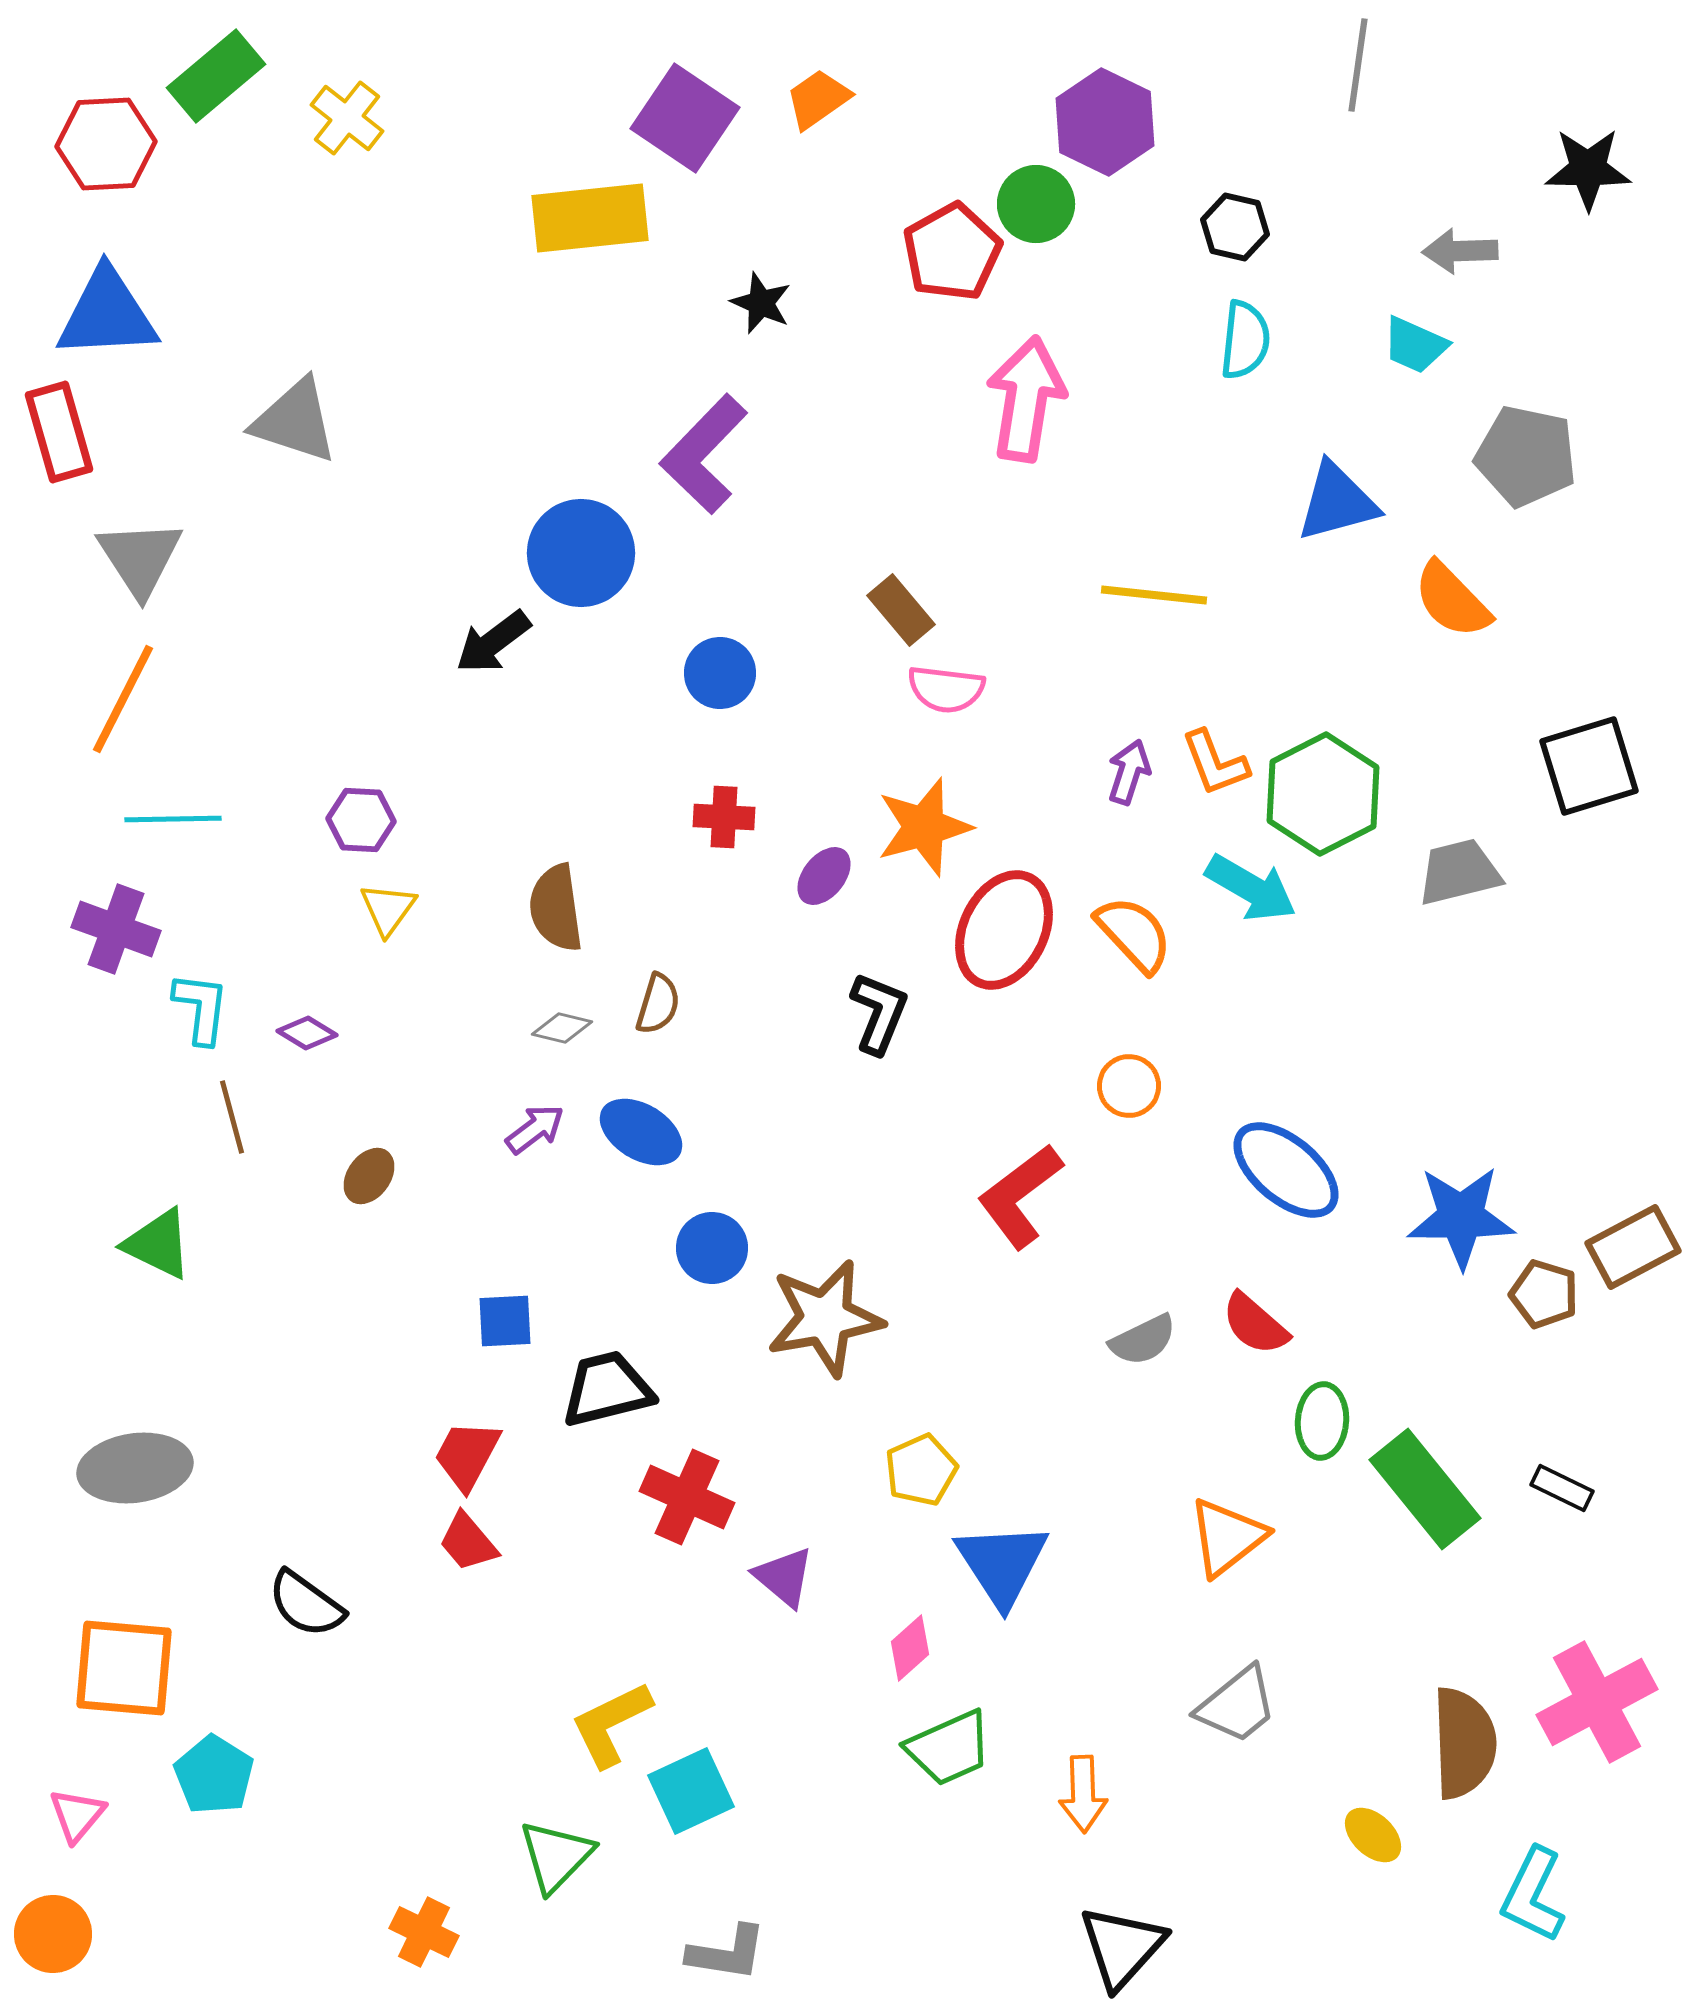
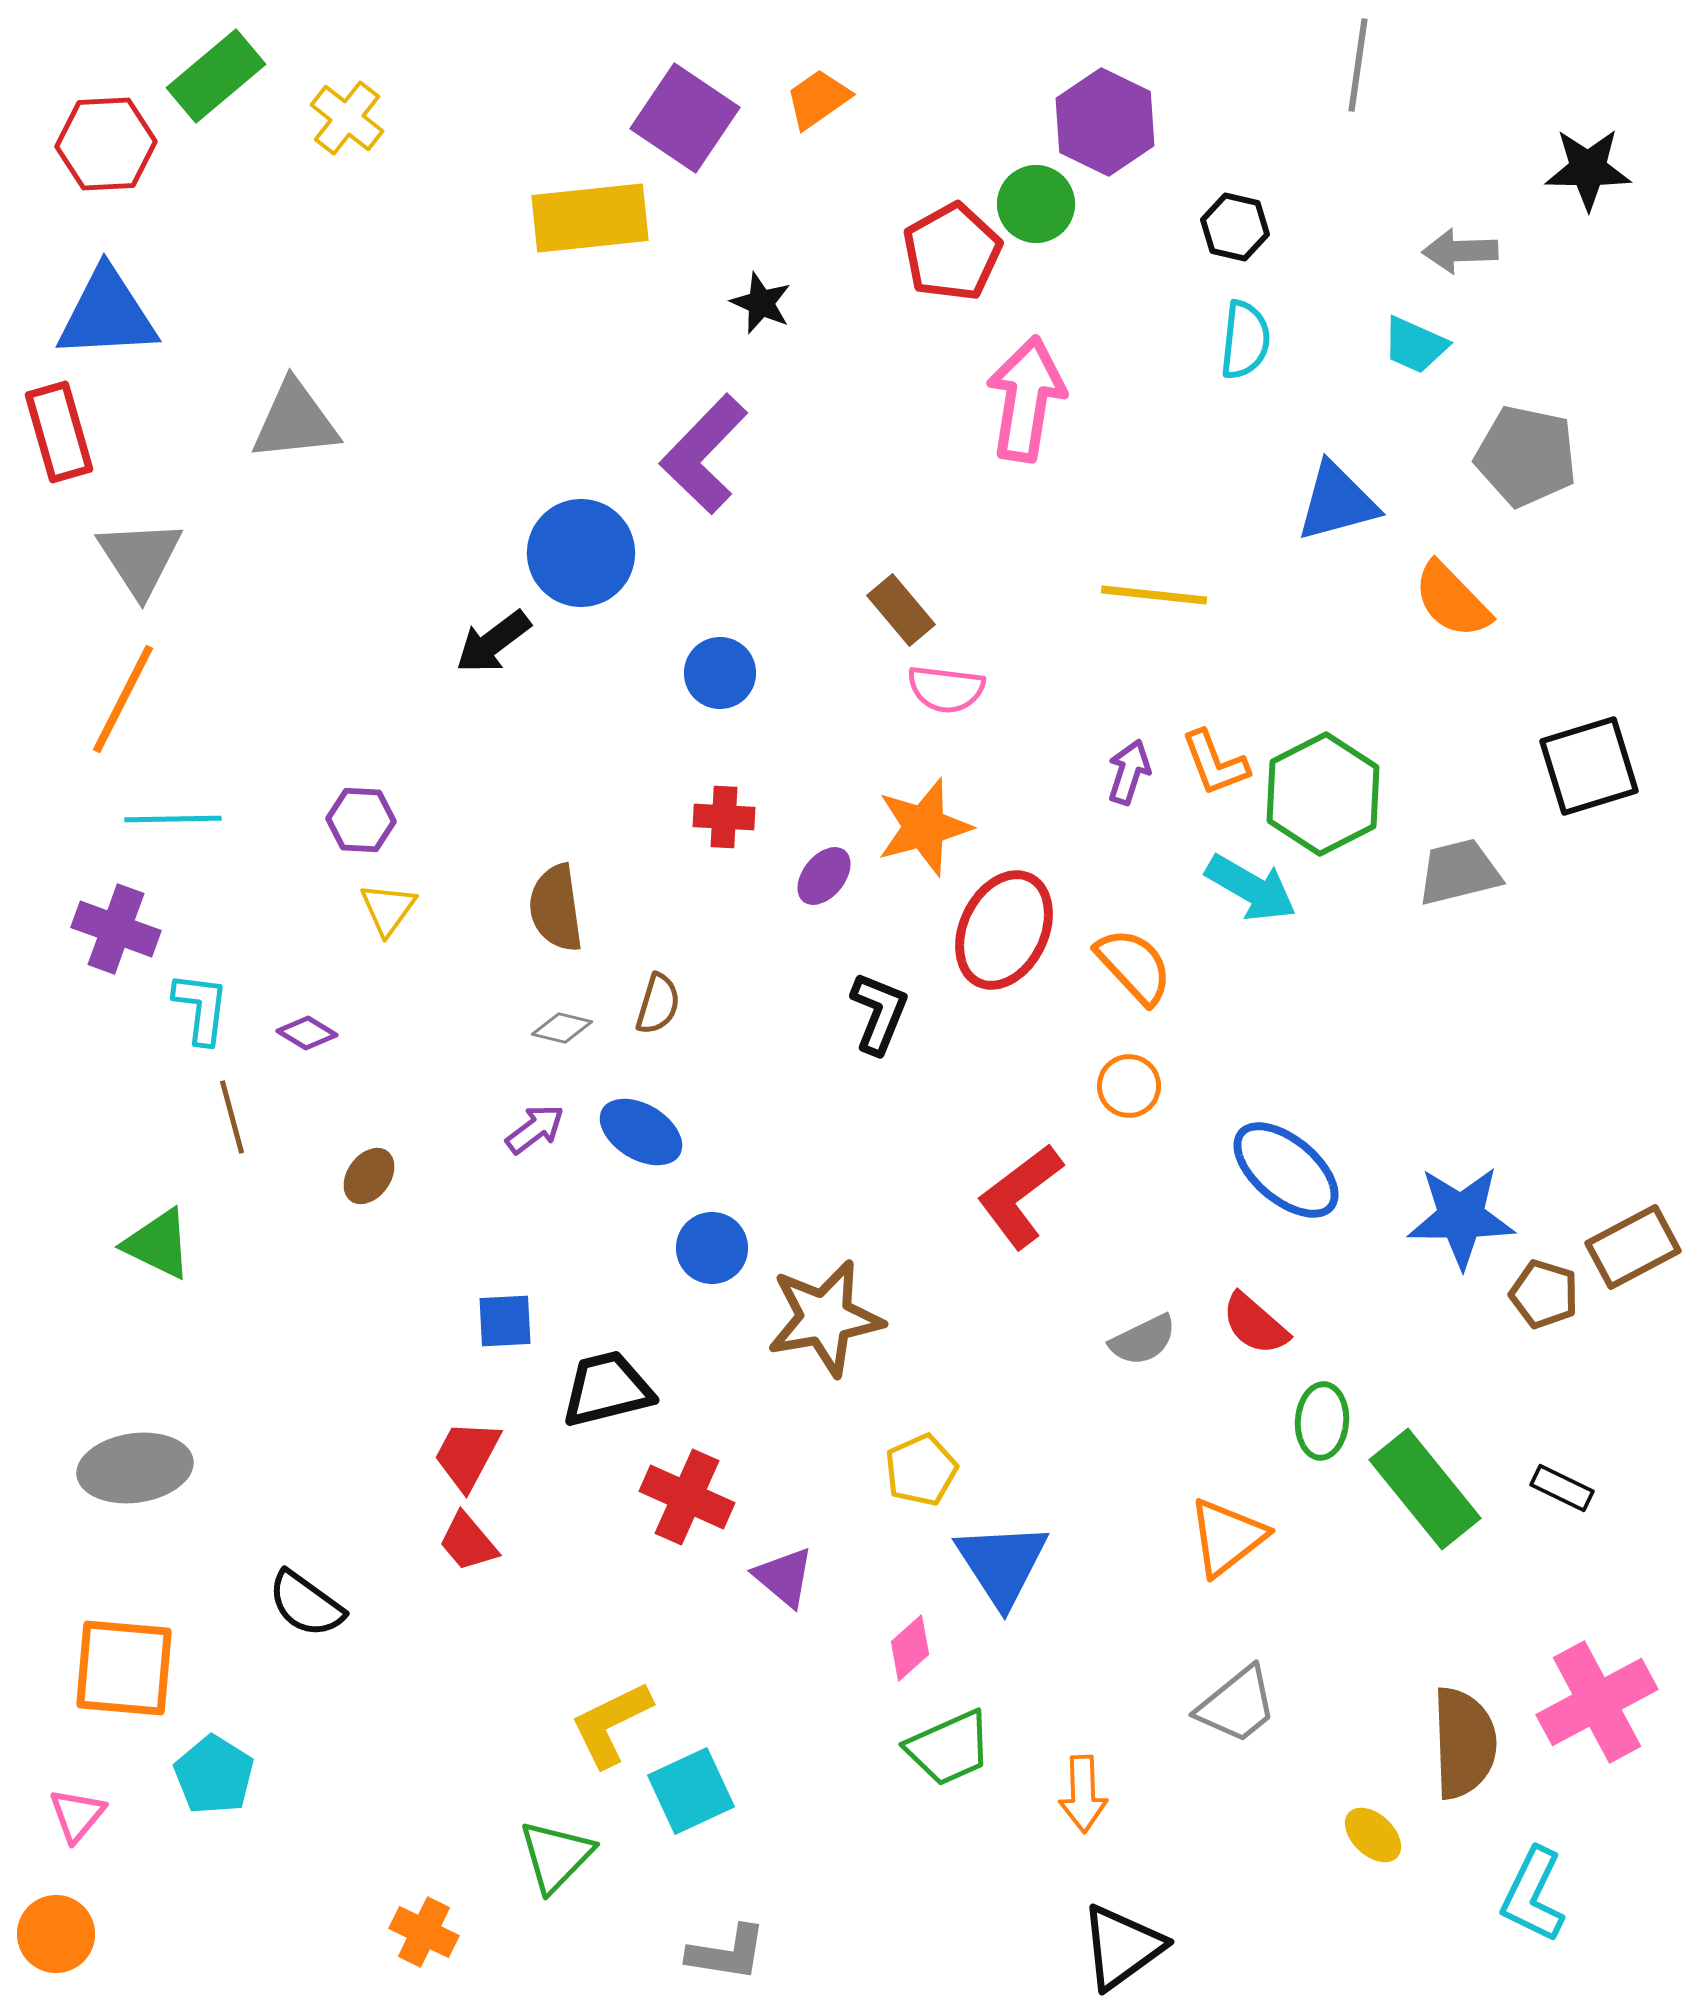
gray triangle at (295, 421): rotated 24 degrees counterclockwise
orange semicircle at (1134, 934): moved 32 px down
orange circle at (53, 1934): moved 3 px right
black triangle at (1122, 1947): rotated 12 degrees clockwise
